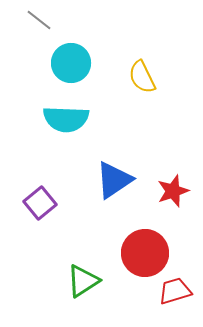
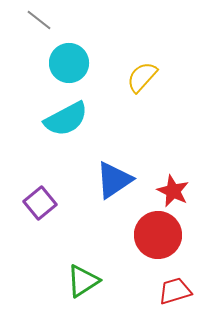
cyan circle: moved 2 px left
yellow semicircle: rotated 68 degrees clockwise
cyan semicircle: rotated 30 degrees counterclockwise
red star: rotated 28 degrees counterclockwise
red circle: moved 13 px right, 18 px up
